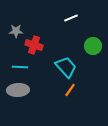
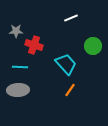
cyan trapezoid: moved 3 px up
